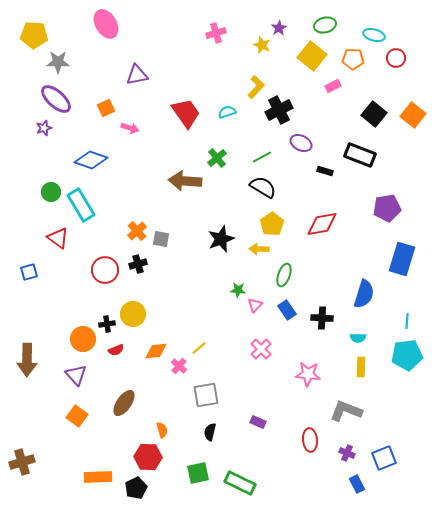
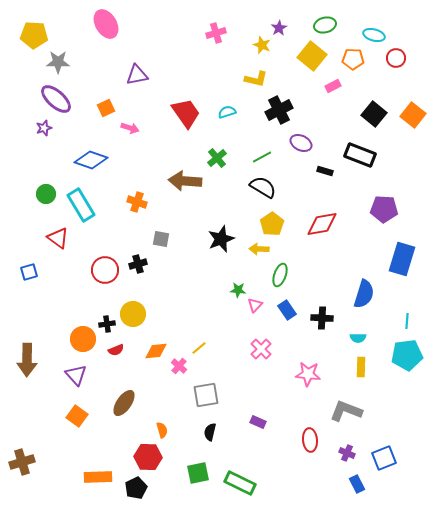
yellow L-shape at (256, 87): moved 8 px up; rotated 60 degrees clockwise
green circle at (51, 192): moved 5 px left, 2 px down
purple pentagon at (387, 208): moved 3 px left, 1 px down; rotated 12 degrees clockwise
orange cross at (137, 231): moved 29 px up; rotated 30 degrees counterclockwise
green ellipse at (284, 275): moved 4 px left
